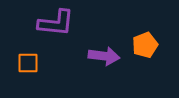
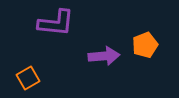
purple arrow: rotated 12 degrees counterclockwise
orange square: moved 15 px down; rotated 30 degrees counterclockwise
